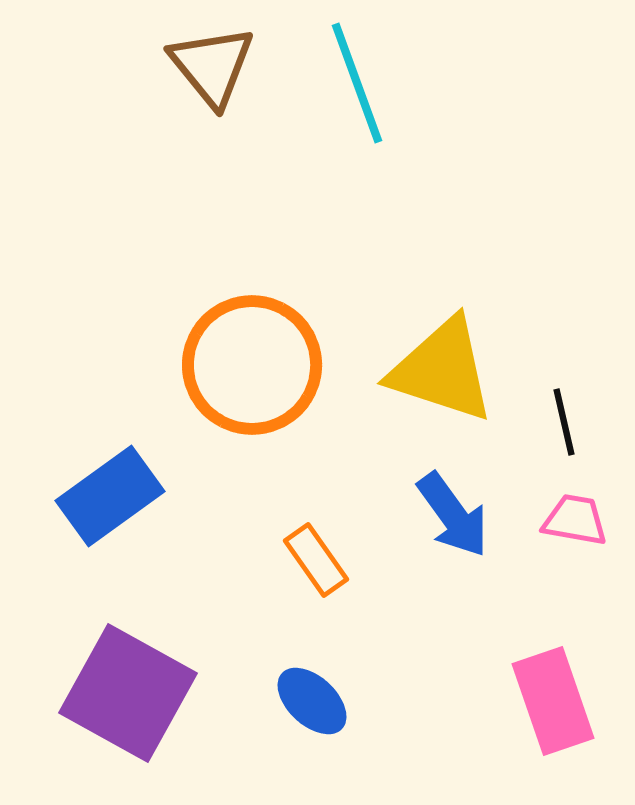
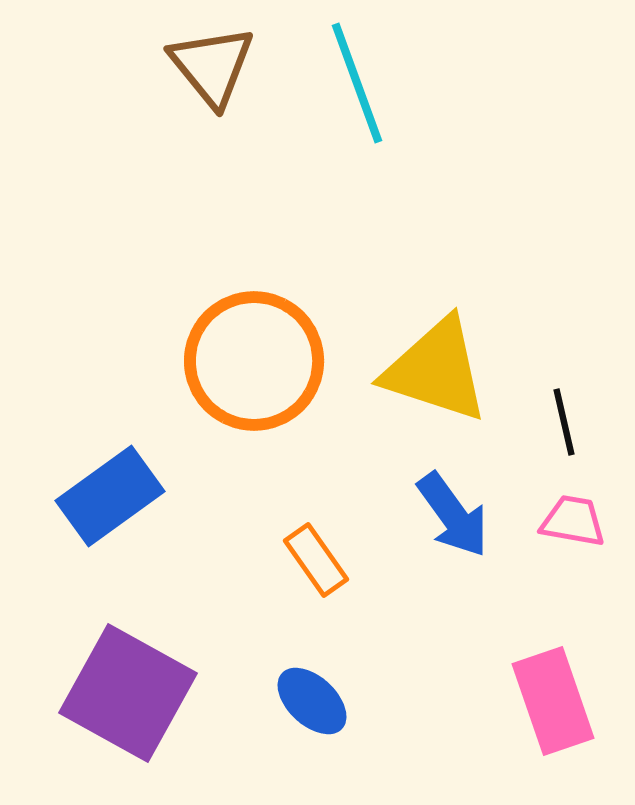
orange circle: moved 2 px right, 4 px up
yellow triangle: moved 6 px left
pink trapezoid: moved 2 px left, 1 px down
